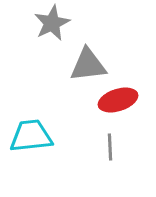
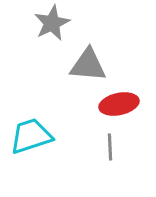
gray triangle: rotated 12 degrees clockwise
red ellipse: moved 1 px right, 4 px down; rotated 6 degrees clockwise
cyan trapezoid: rotated 12 degrees counterclockwise
